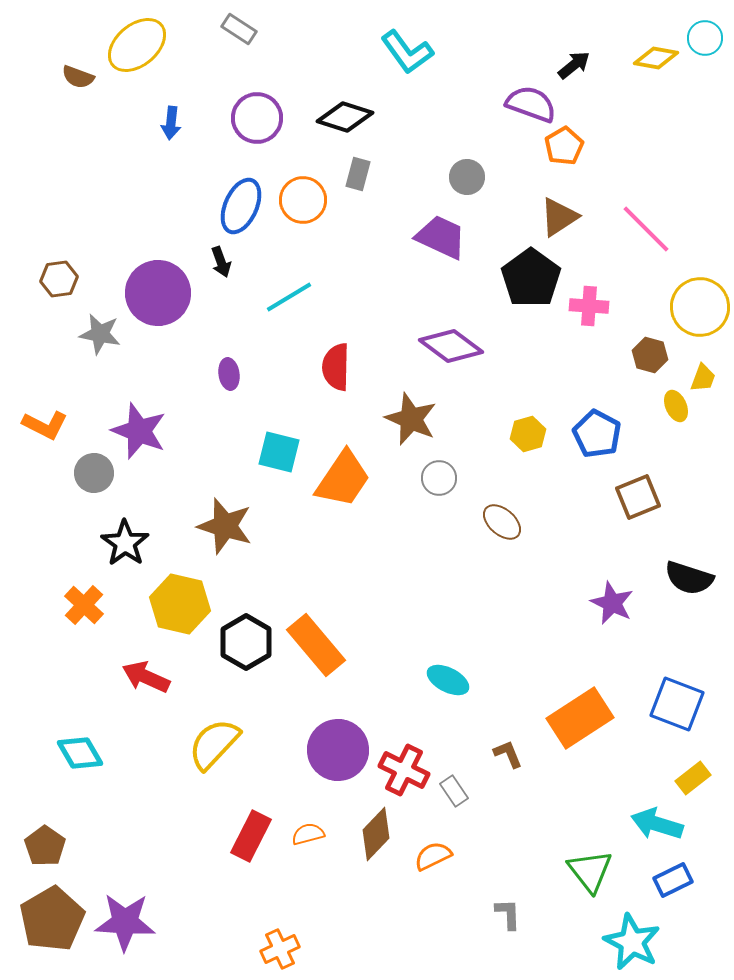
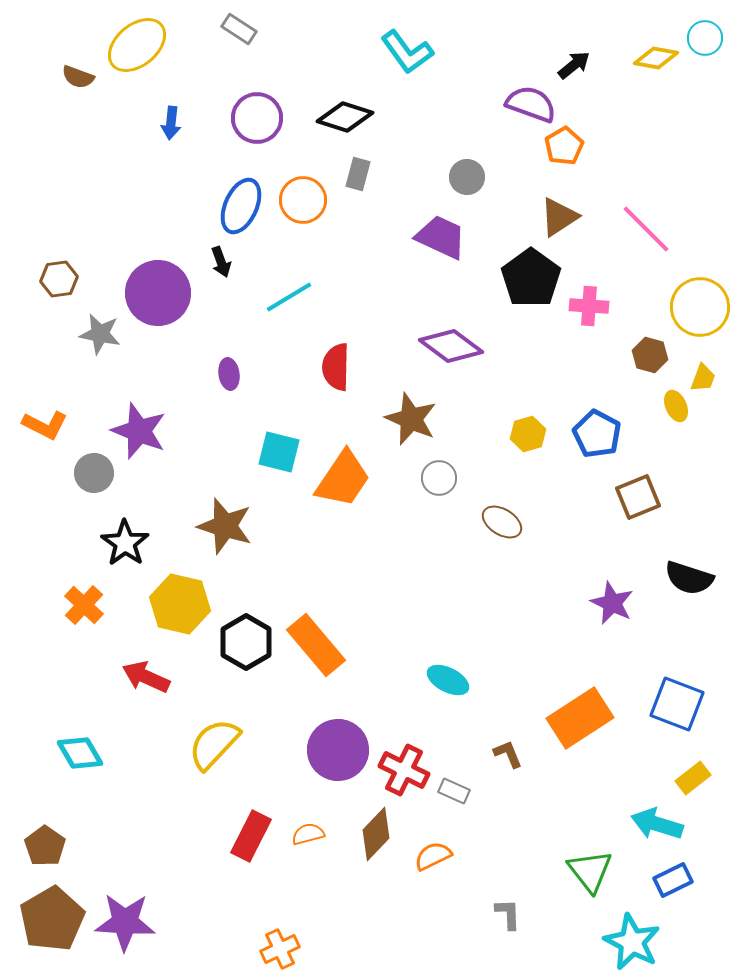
brown ellipse at (502, 522): rotated 9 degrees counterclockwise
gray rectangle at (454, 791): rotated 32 degrees counterclockwise
